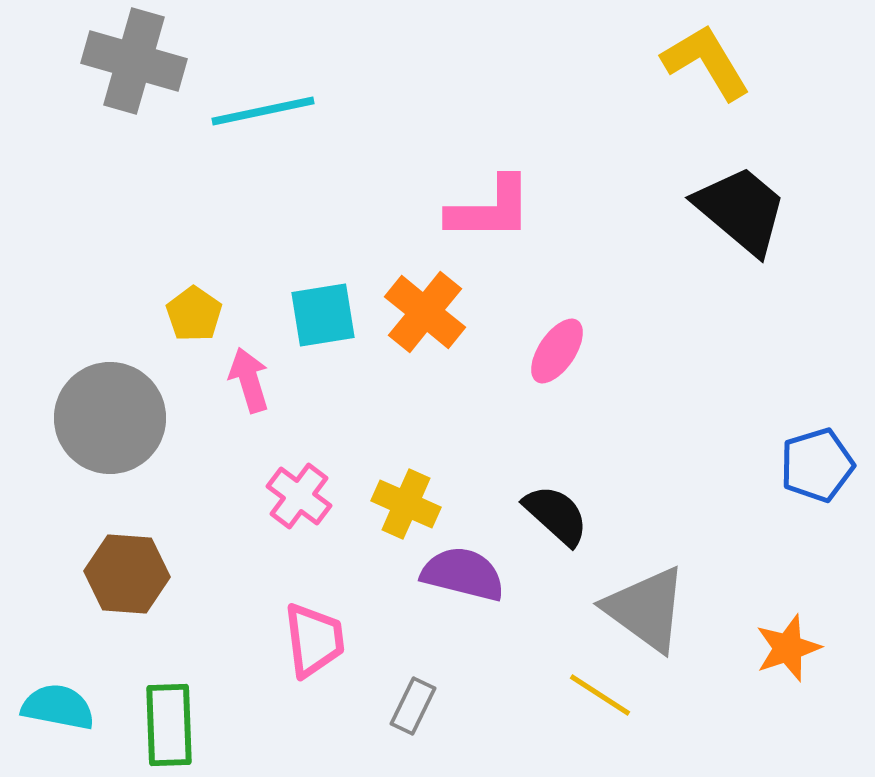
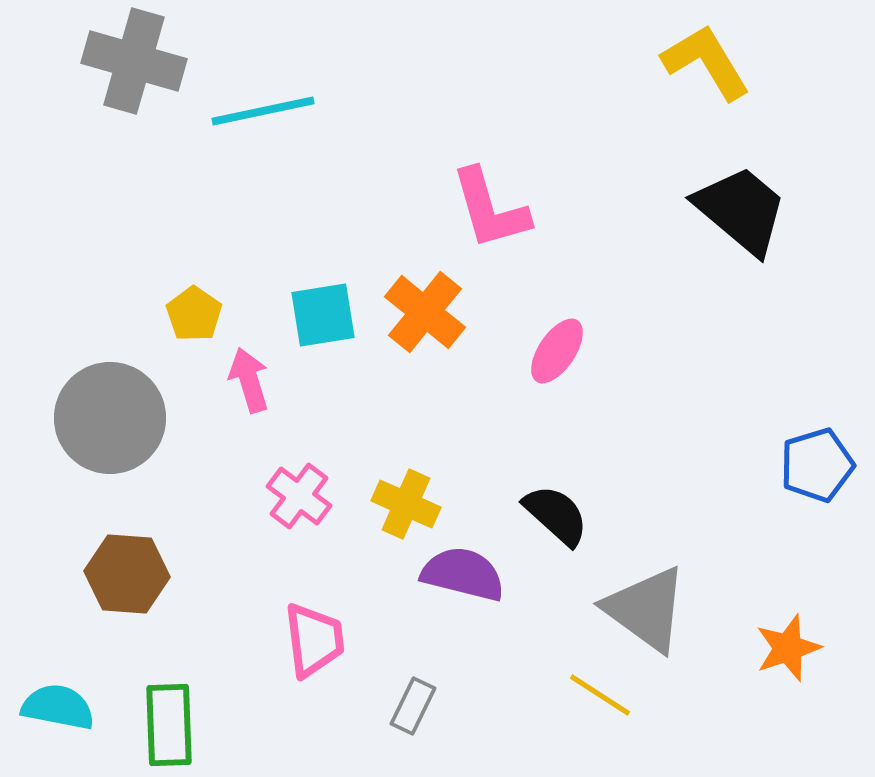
pink L-shape: rotated 74 degrees clockwise
